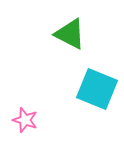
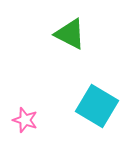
cyan square: moved 17 px down; rotated 9 degrees clockwise
